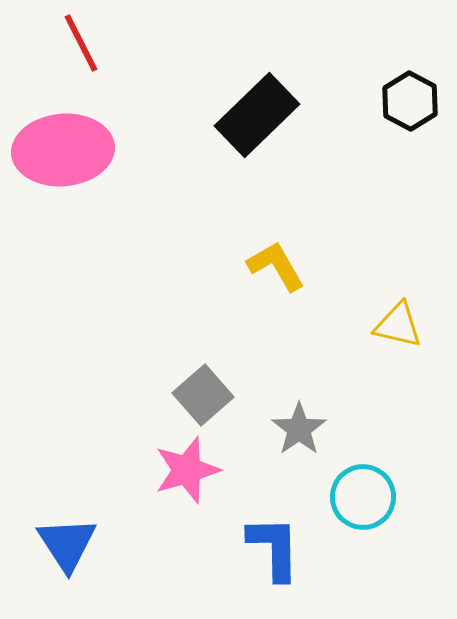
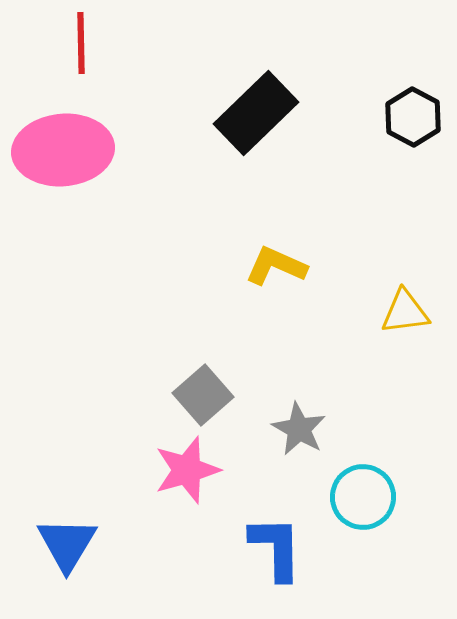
red line: rotated 26 degrees clockwise
black hexagon: moved 3 px right, 16 px down
black rectangle: moved 1 px left, 2 px up
yellow L-shape: rotated 36 degrees counterclockwise
yellow triangle: moved 7 px right, 13 px up; rotated 20 degrees counterclockwise
gray star: rotated 8 degrees counterclockwise
blue triangle: rotated 4 degrees clockwise
blue L-shape: moved 2 px right
